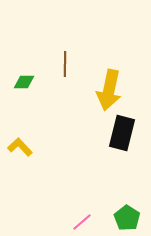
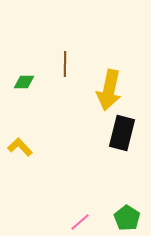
pink line: moved 2 px left
